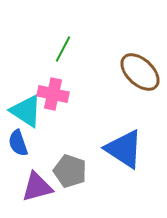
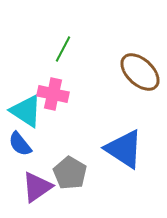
blue semicircle: moved 2 px right, 1 px down; rotated 20 degrees counterclockwise
gray pentagon: moved 2 px down; rotated 12 degrees clockwise
purple triangle: rotated 20 degrees counterclockwise
